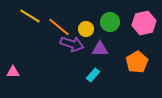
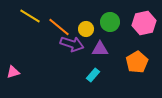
pink triangle: rotated 16 degrees counterclockwise
